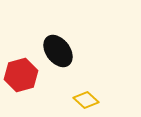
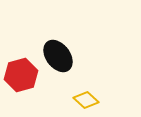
black ellipse: moved 5 px down
